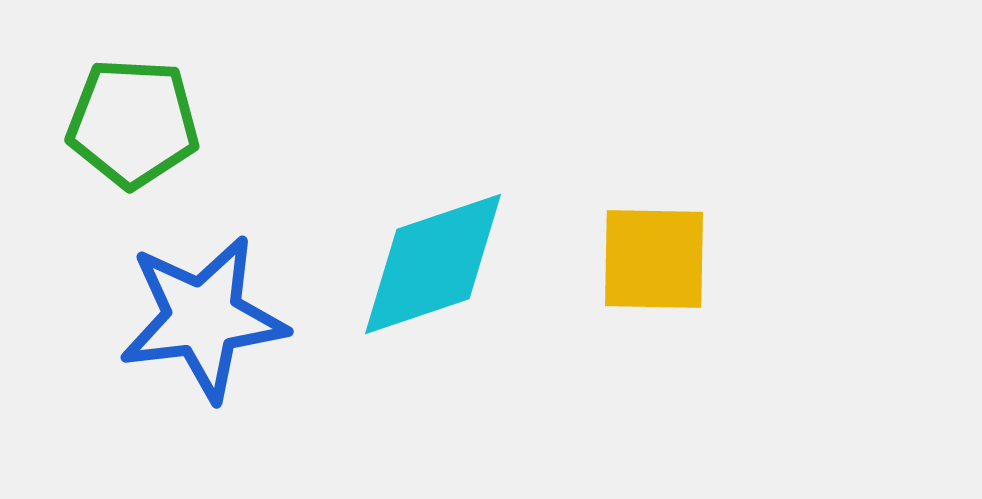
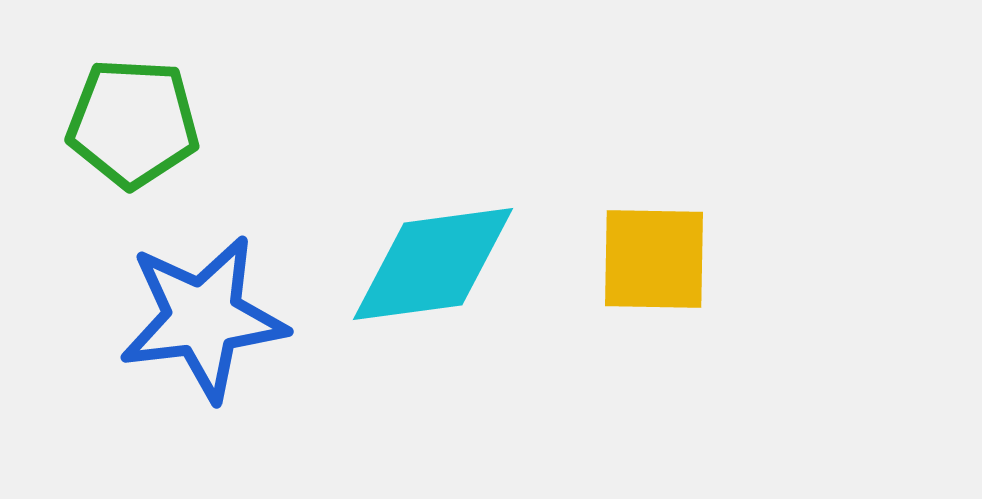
cyan diamond: rotated 11 degrees clockwise
